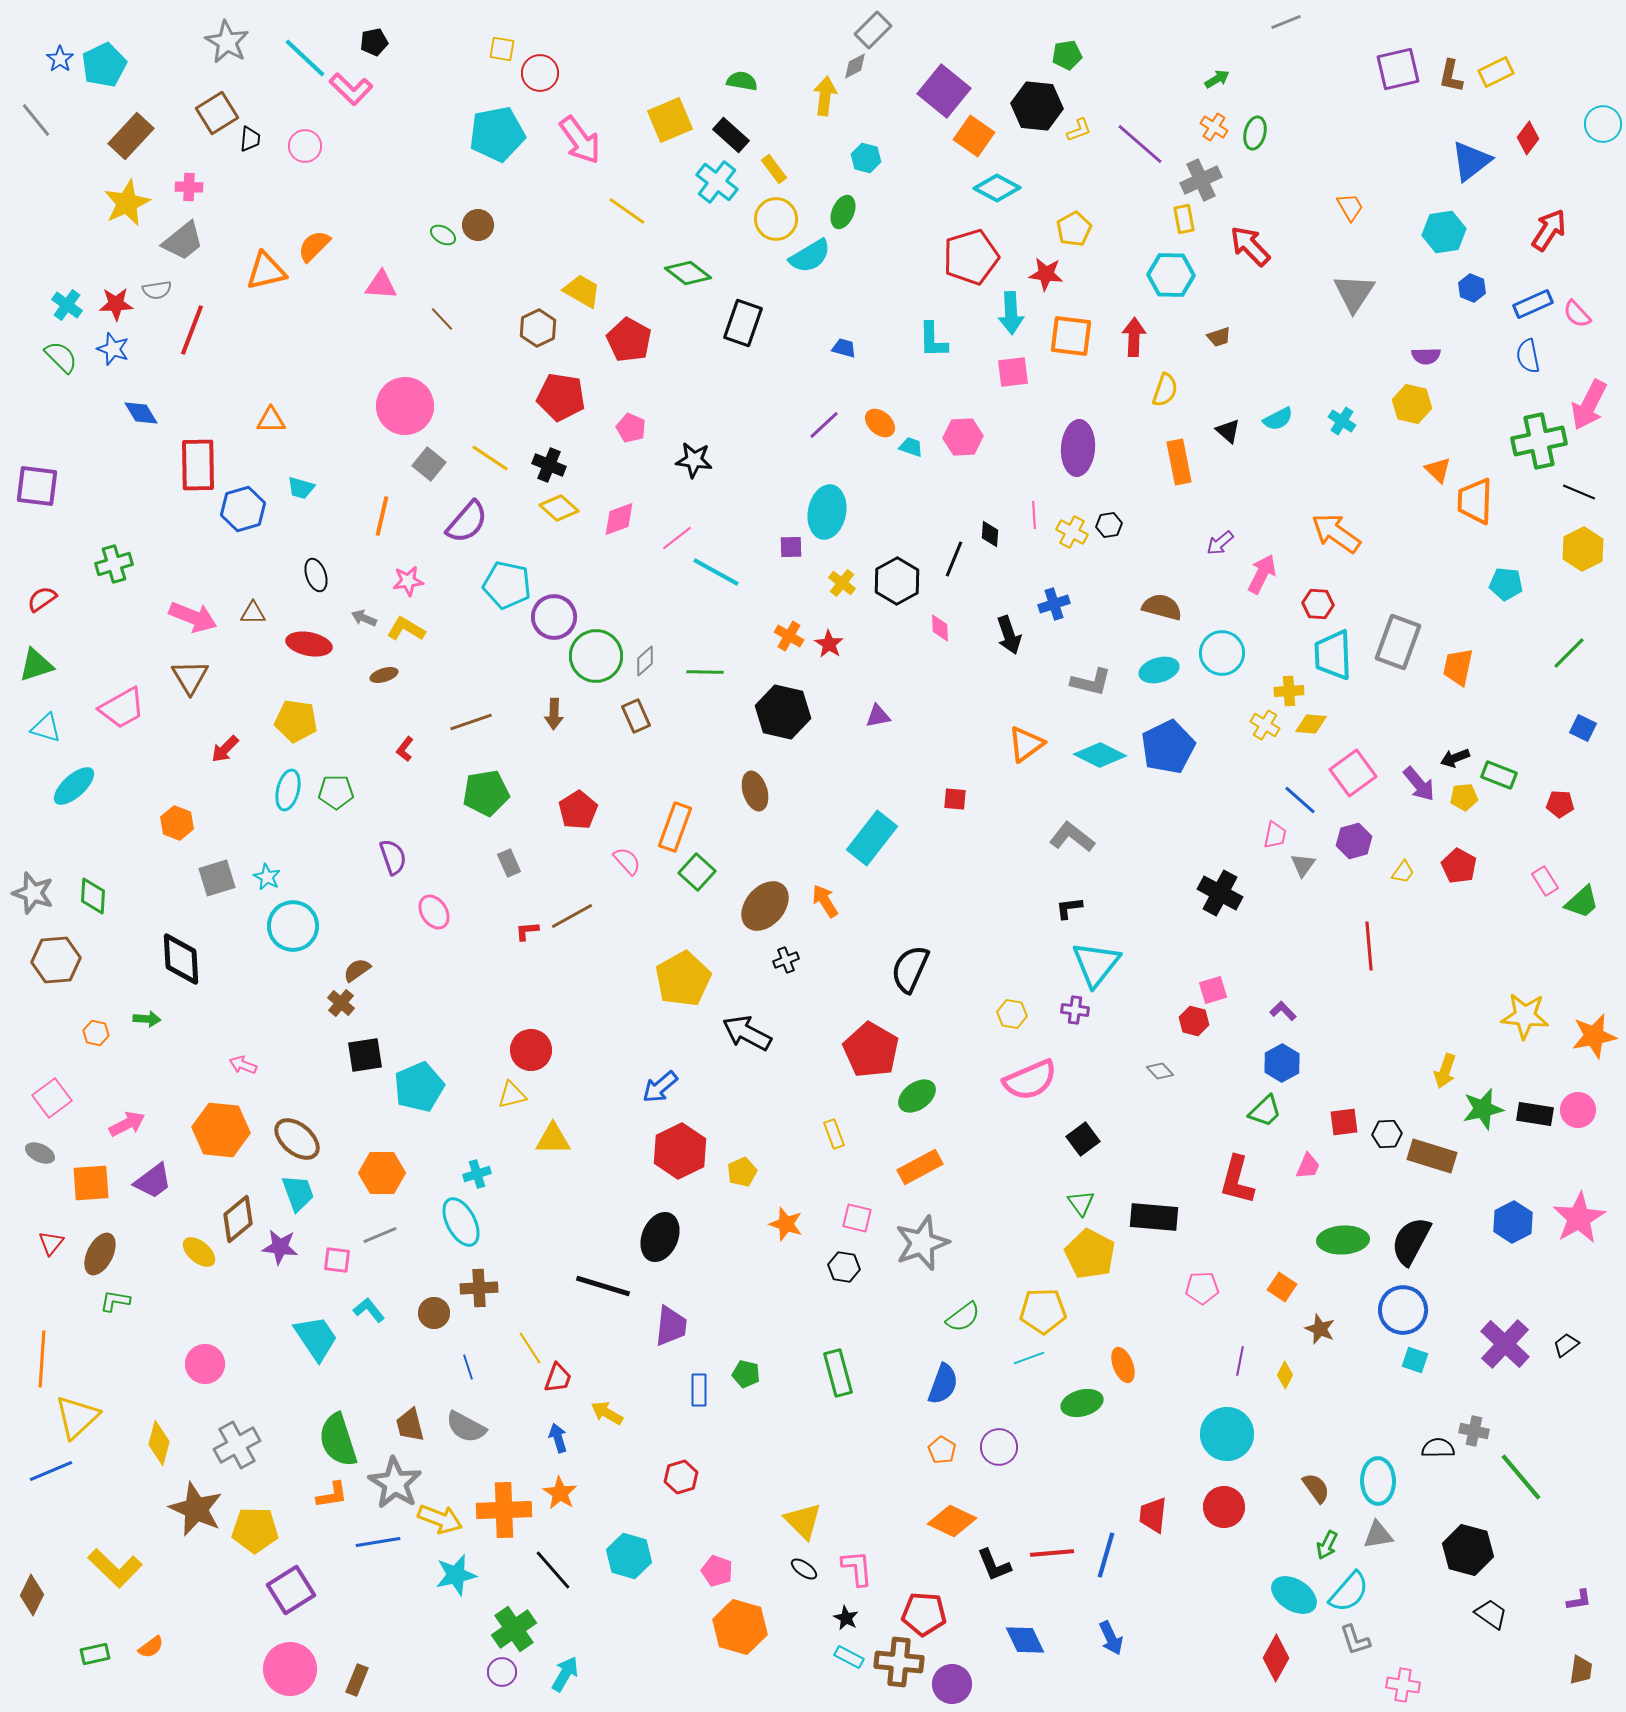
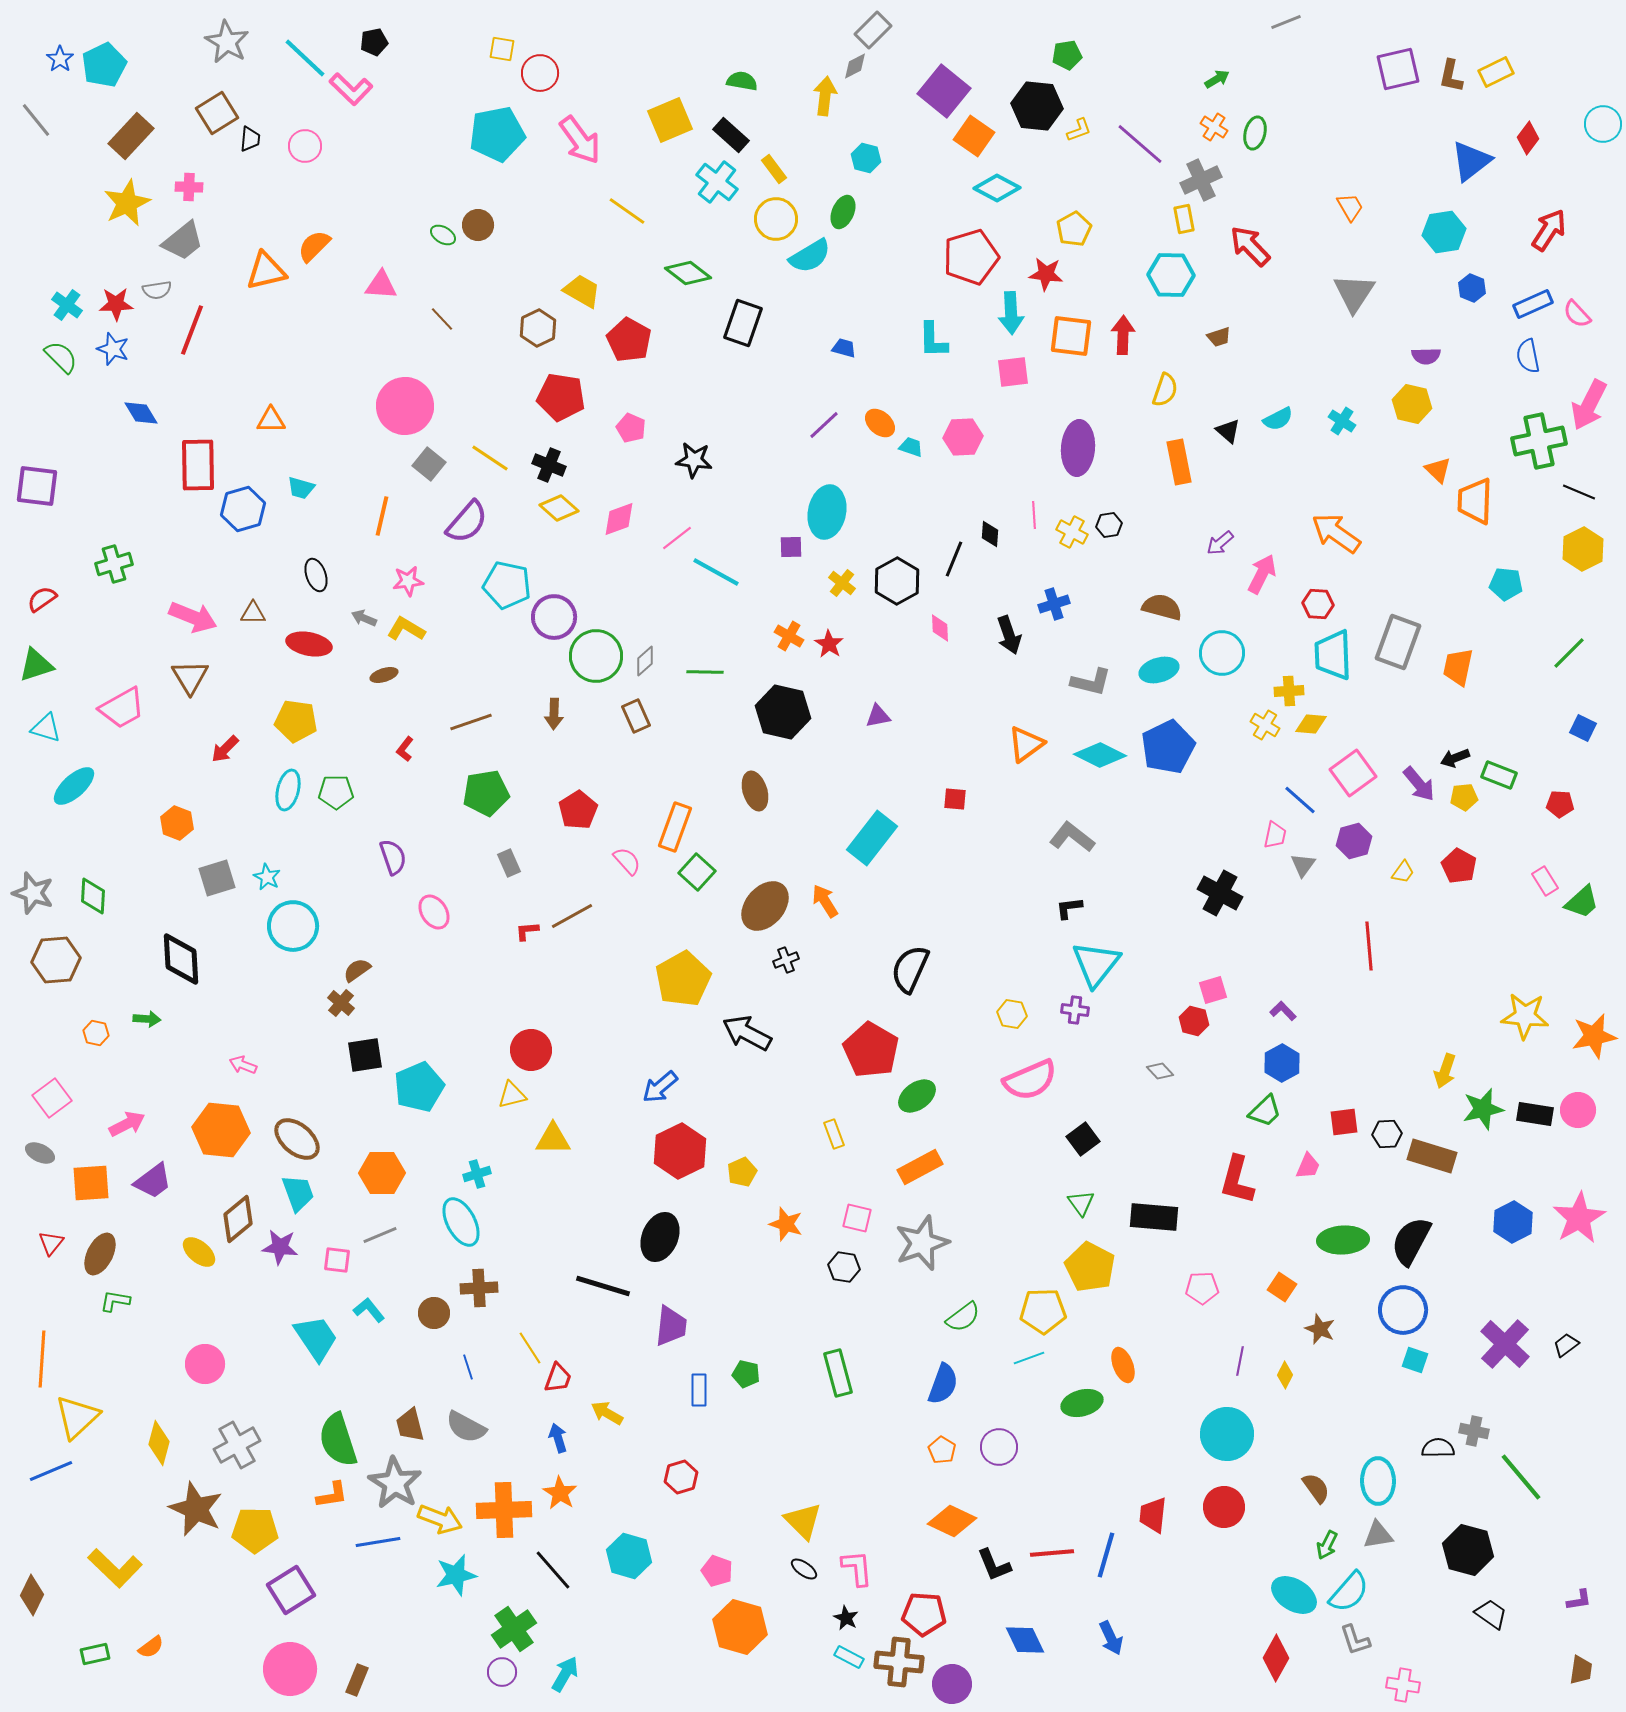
red arrow at (1134, 337): moved 11 px left, 2 px up
yellow pentagon at (1090, 1254): moved 13 px down
